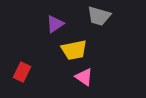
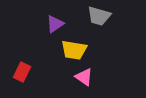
yellow trapezoid: rotated 20 degrees clockwise
